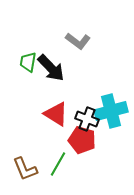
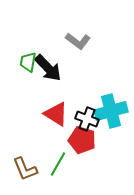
black arrow: moved 3 px left
